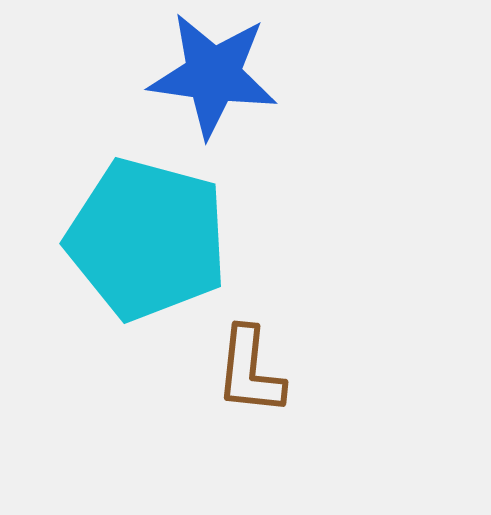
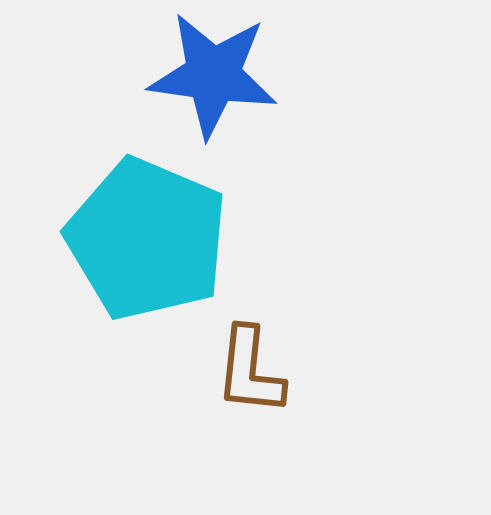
cyan pentagon: rotated 8 degrees clockwise
